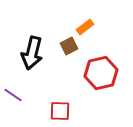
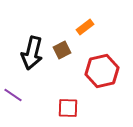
brown square: moved 7 px left, 4 px down
red hexagon: moved 1 px right, 2 px up
red square: moved 8 px right, 3 px up
